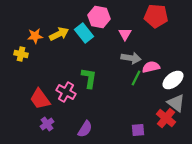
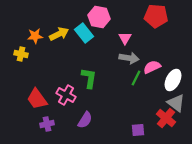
pink triangle: moved 4 px down
gray arrow: moved 2 px left
pink semicircle: moved 1 px right; rotated 12 degrees counterclockwise
white ellipse: rotated 25 degrees counterclockwise
pink cross: moved 3 px down
red trapezoid: moved 3 px left
purple cross: rotated 24 degrees clockwise
purple semicircle: moved 9 px up
